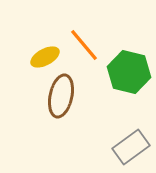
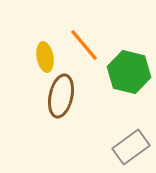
yellow ellipse: rotated 72 degrees counterclockwise
